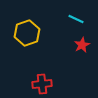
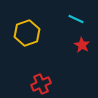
red star: rotated 14 degrees counterclockwise
red cross: moved 1 px left; rotated 18 degrees counterclockwise
